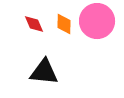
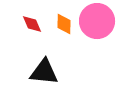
red diamond: moved 2 px left
